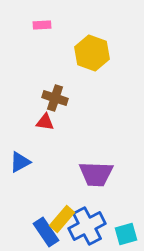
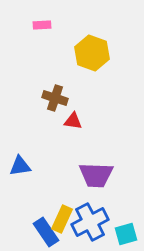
red triangle: moved 28 px right, 1 px up
blue triangle: moved 4 px down; rotated 20 degrees clockwise
purple trapezoid: moved 1 px down
yellow rectangle: rotated 16 degrees counterclockwise
blue cross: moved 3 px right, 4 px up
